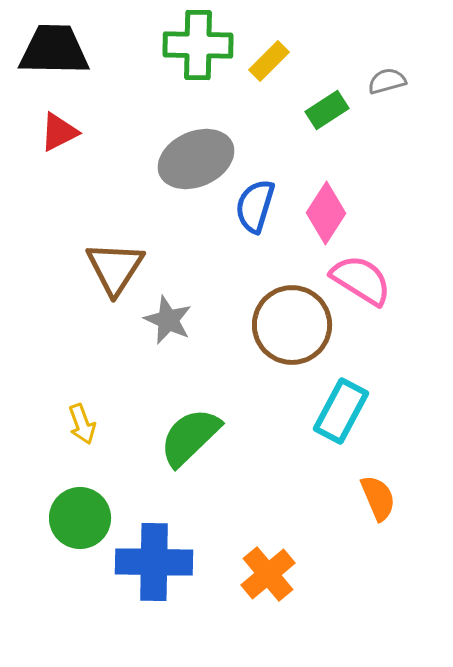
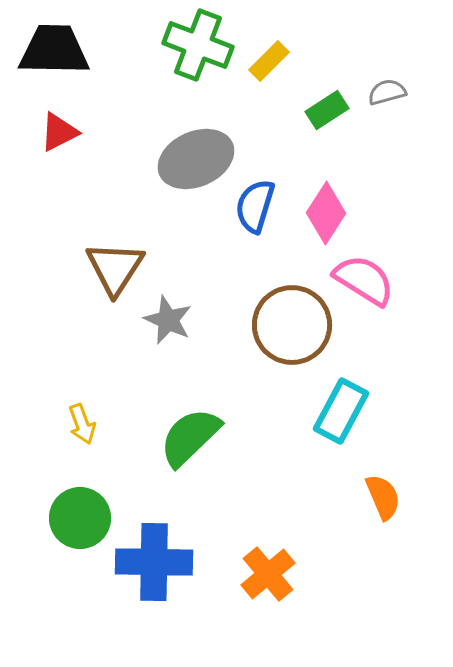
green cross: rotated 20 degrees clockwise
gray semicircle: moved 11 px down
pink semicircle: moved 3 px right
orange semicircle: moved 5 px right, 1 px up
